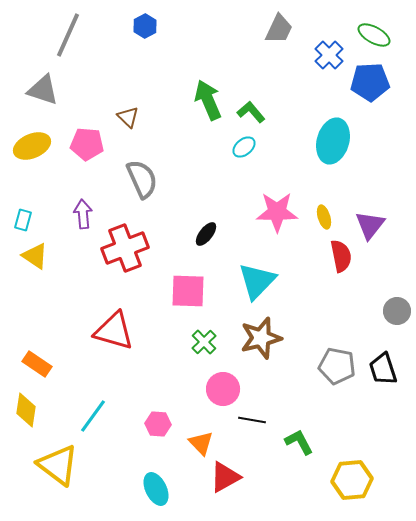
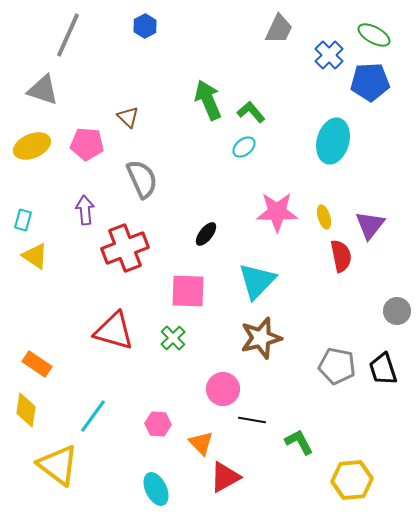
purple arrow at (83, 214): moved 2 px right, 4 px up
green cross at (204, 342): moved 31 px left, 4 px up
